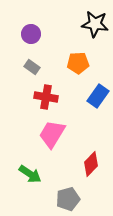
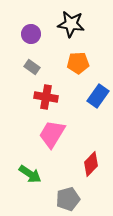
black star: moved 24 px left
